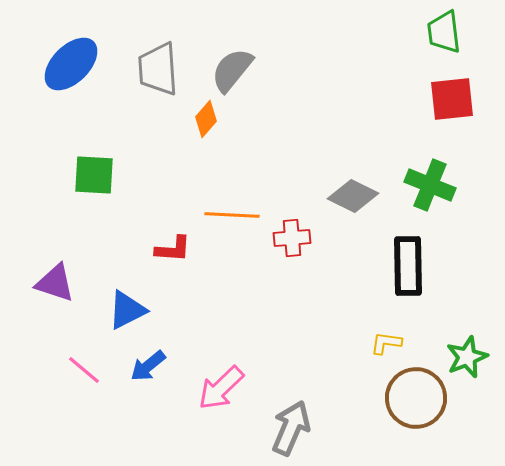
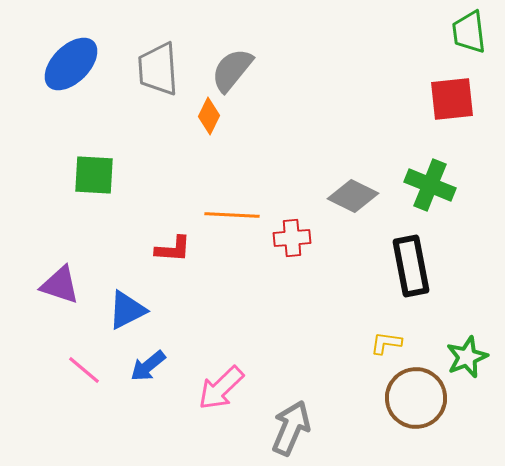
green trapezoid: moved 25 px right
orange diamond: moved 3 px right, 3 px up; rotated 15 degrees counterclockwise
black rectangle: moved 3 px right; rotated 10 degrees counterclockwise
purple triangle: moved 5 px right, 2 px down
